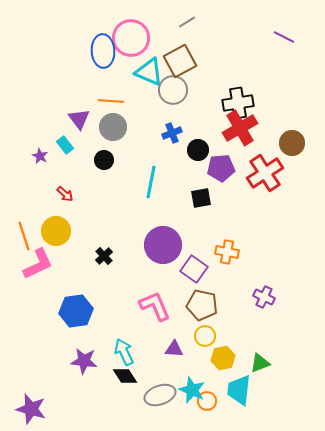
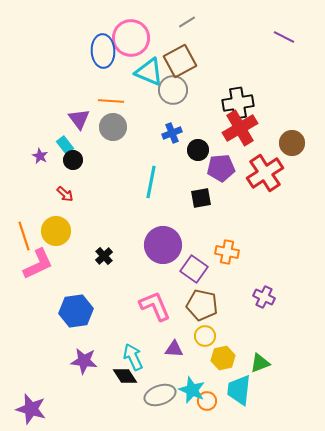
black circle at (104, 160): moved 31 px left
cyan arrow at (124, 352): moved 9 px right, 5 px down
